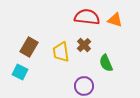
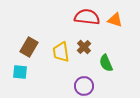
brown cross: moved 2 px down
cyan square: rotated 21 degrees counterclockwise
